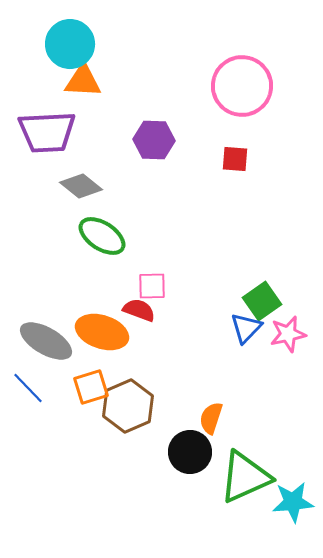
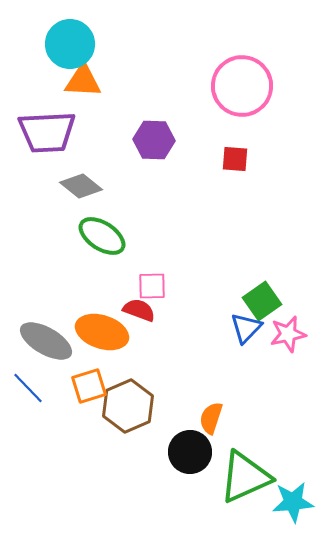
orange square: moved 2 px left, 1 px up
